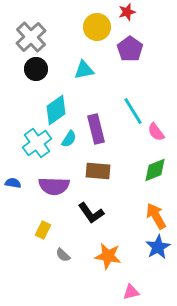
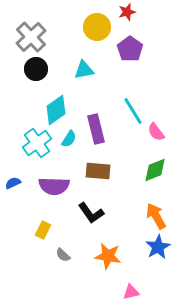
blue semicircle: rotated 35 degrees counterclockwise
